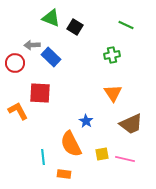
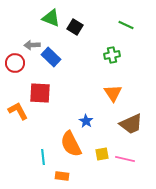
orange rectangle: moved 2 px left, 2 px down
